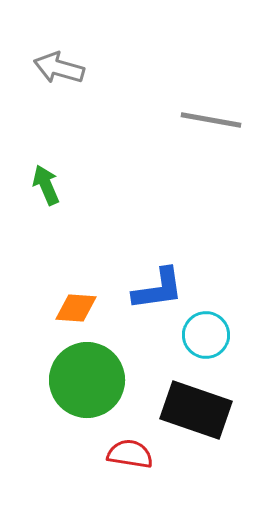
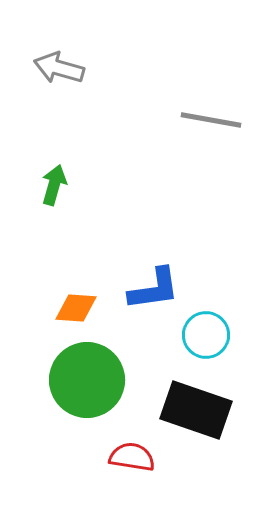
green arrow: moved 8 px right; rotated 39 degrees clockwise
blue L-shape: moved 4 px left
red semicircle: moved 2 px right, 3 px down
